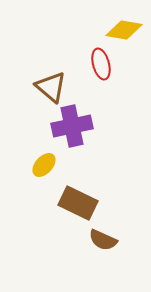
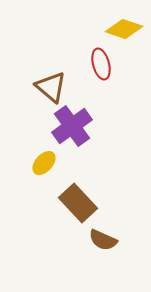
yellow diamond: moved 1 px up; rotated 9 degrees clockwise
purple cross: rotated 24 degrees counterclockwise
yellow ellipse: moved 2 px up
brown rectangle: rotated 21 degrees clockwise
